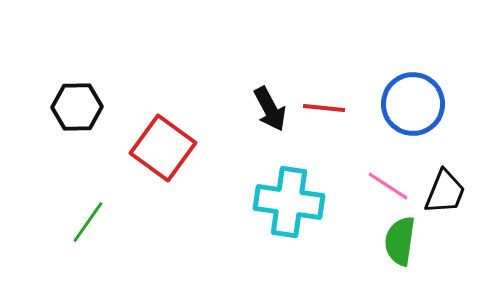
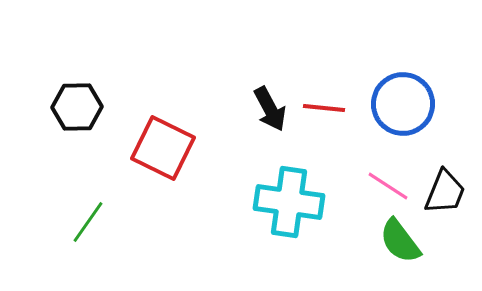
blue circle: moved 10 px left
red square: rotated 10 degrees counterclockwise
green semicircle: rotated 45 degrees counterclockwise
